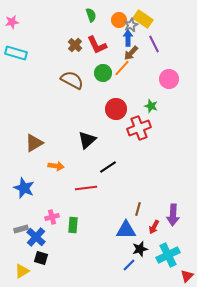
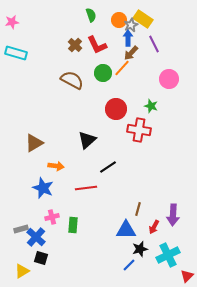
red cross: moved 2 px down; rotated 30 degrees clockwise
blue star: moved 19 px right
